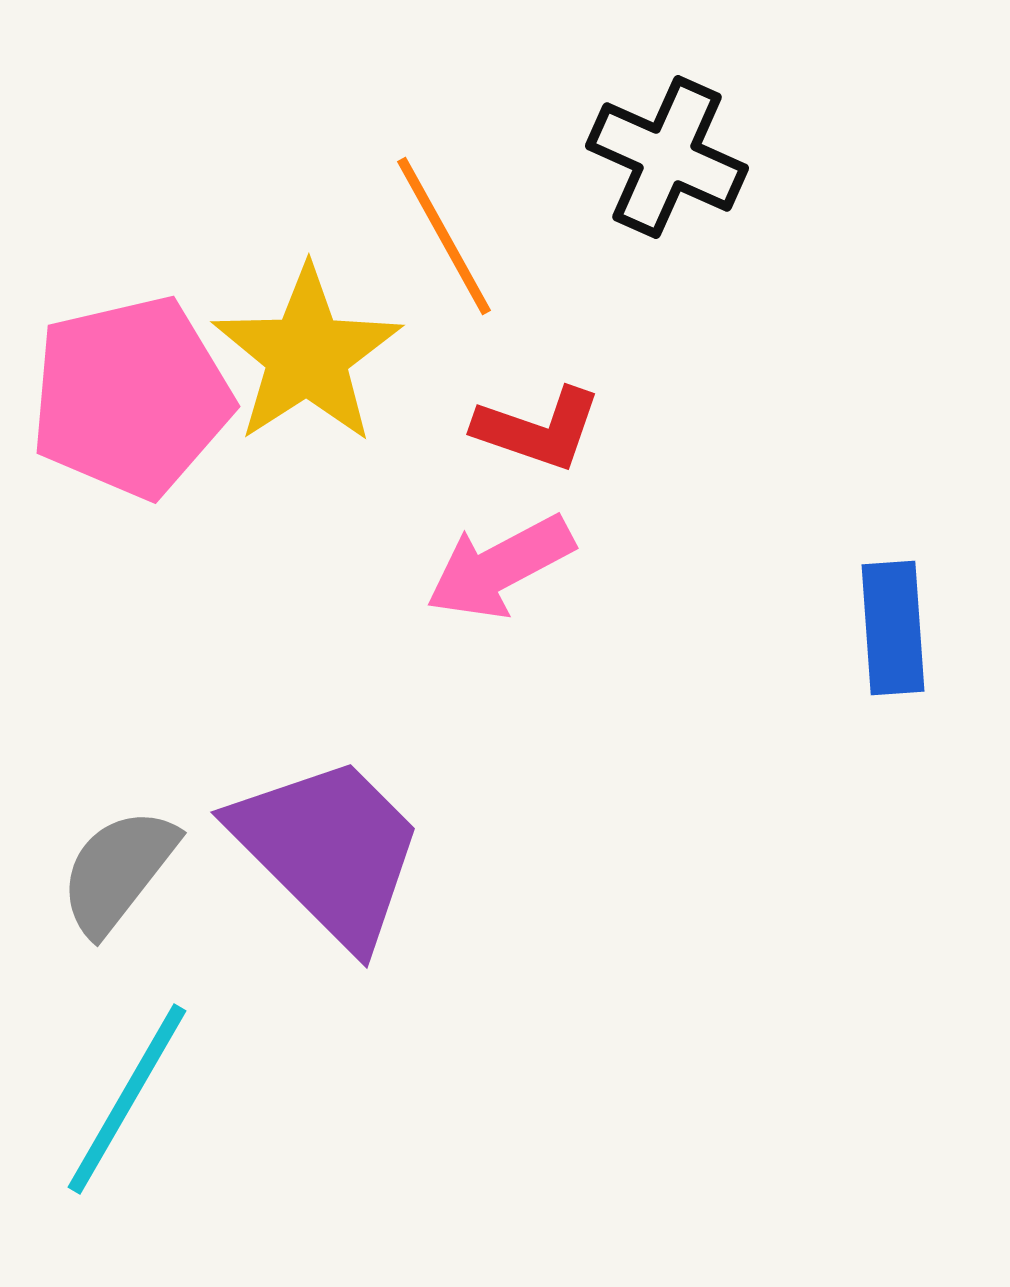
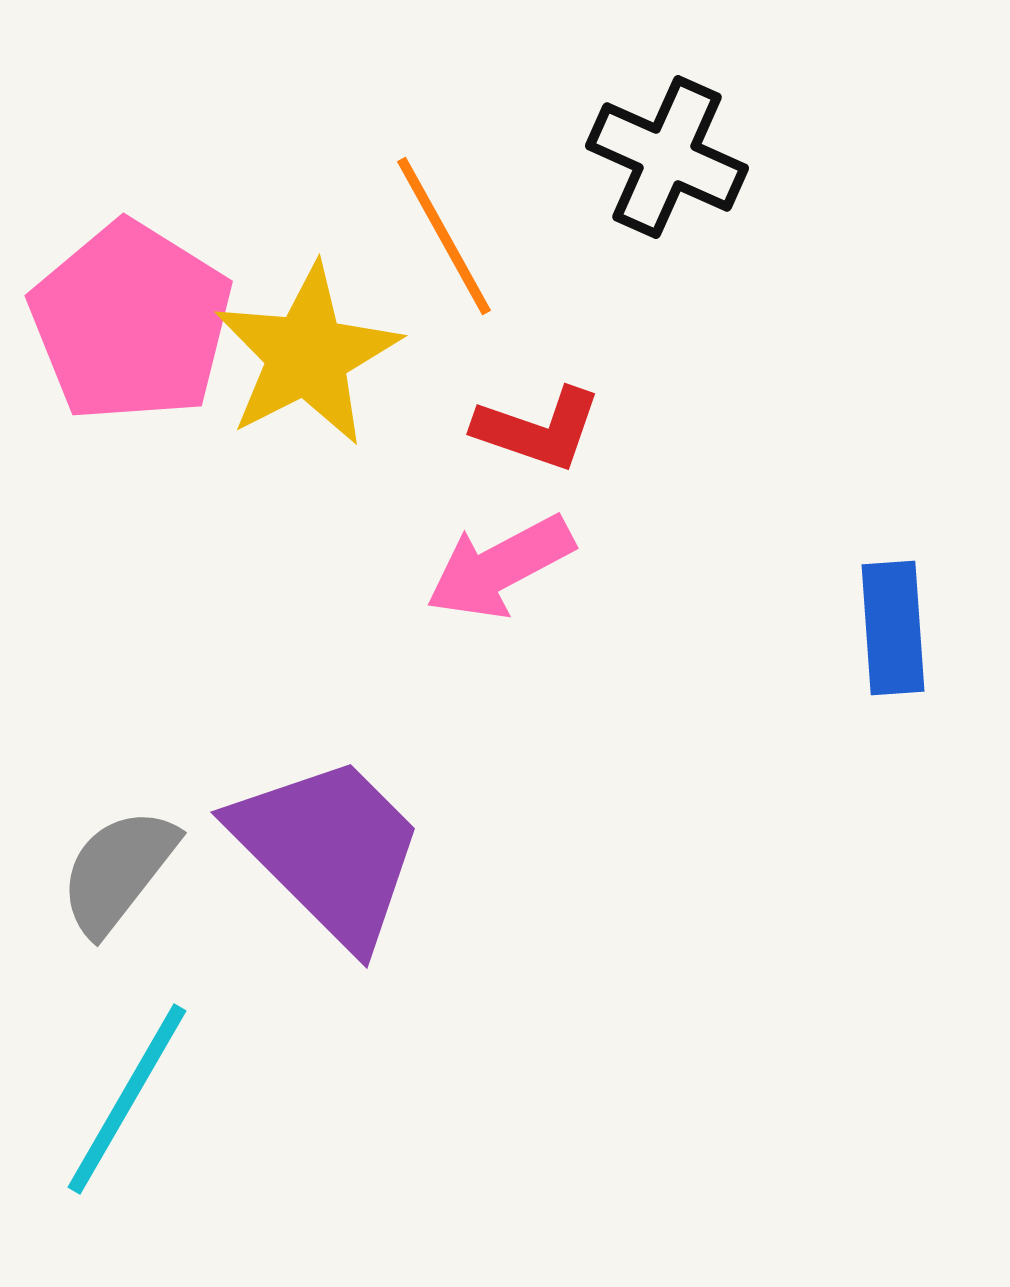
yellow star: rotated 6 degrees clockwise
pink pentagon: moved 75 px up; rotated 27 degrees counterclockwise
